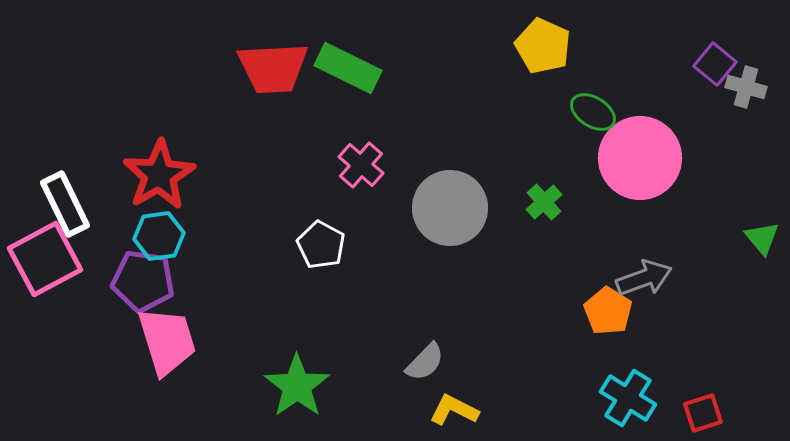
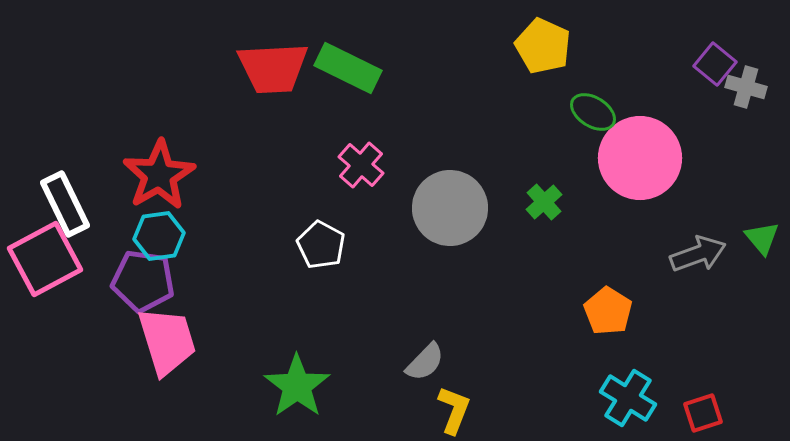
gray arrow: moved 54 px right, 24 px up
yellow L-shape: rotated 84 degrees clockwise
